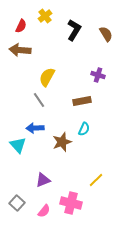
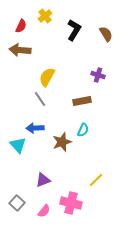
gray line: moved 1 px right, 1 px up
cyan semicircle: moved 1 px left, 1 px down
